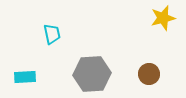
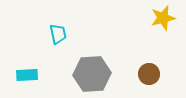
cyan trapezoid: moved 6 px right
cyan rectangle: moved 2 px right, 2 px up
